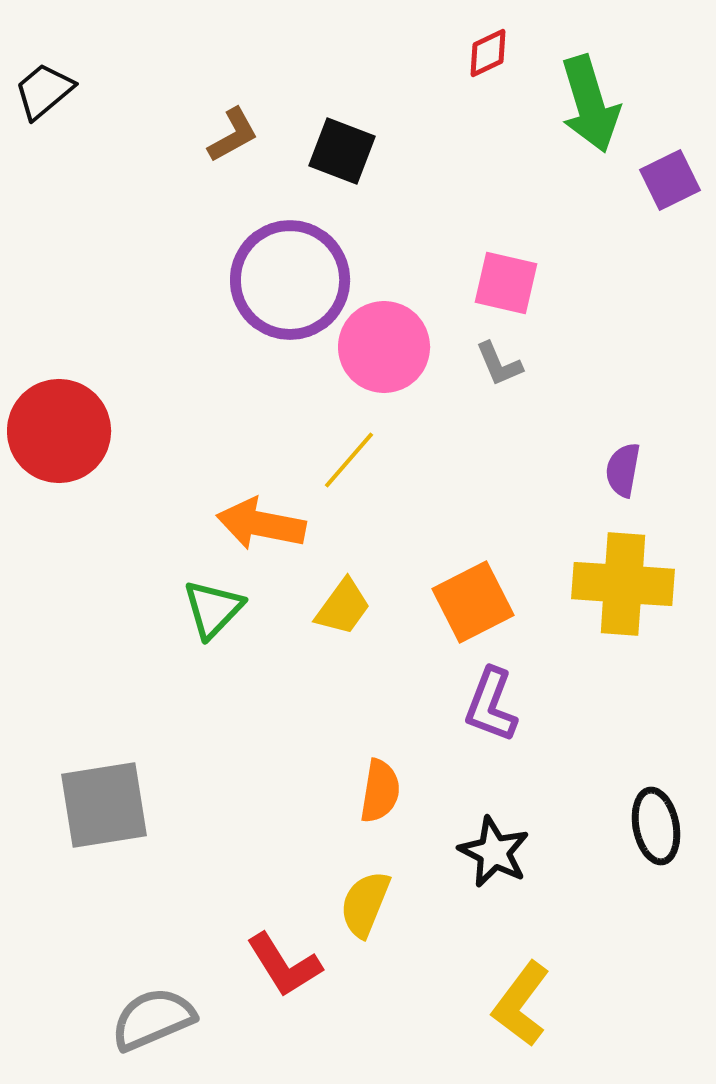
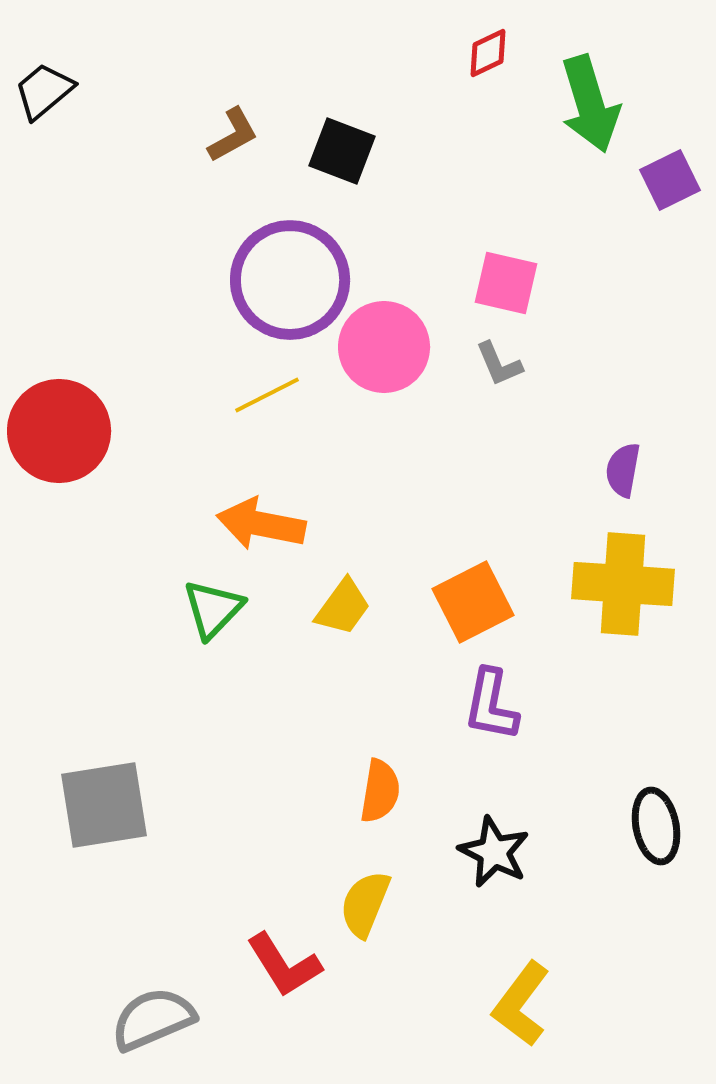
yellow line: moved 82 px left, 65 px up; rotated 22 degrees clockwise
purple L-shape: rotated 10 degrees counterclockwise
